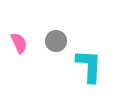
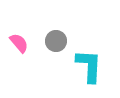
pink semicircle: rotated 15 degrees counterclockwise
